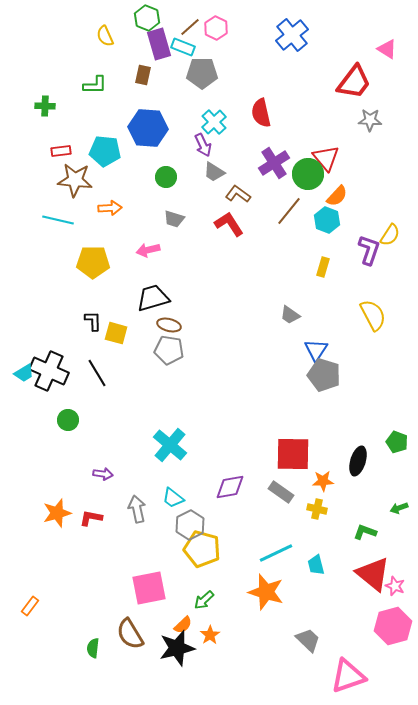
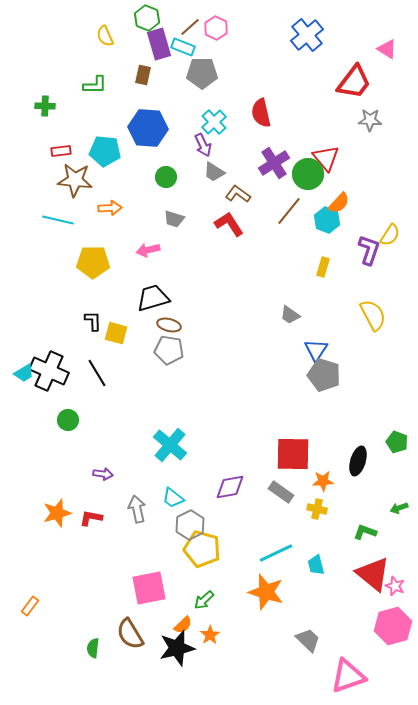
blue cross at (292, 35): moved 15 px right
orange semicircle at (337, 196): moved 2 px right, 7 px down
